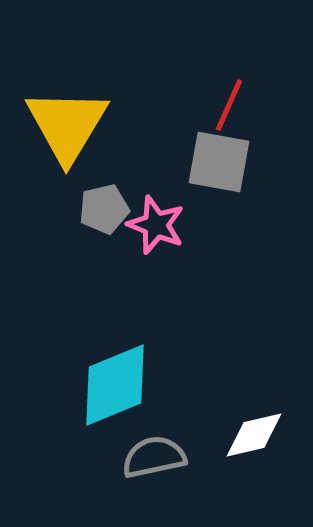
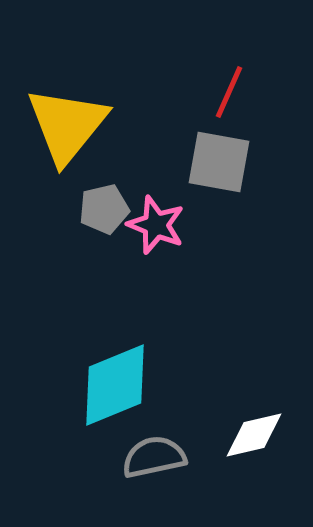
red line: moved 13 px up
yellow triangle: rotated 8 degrees clockwise
